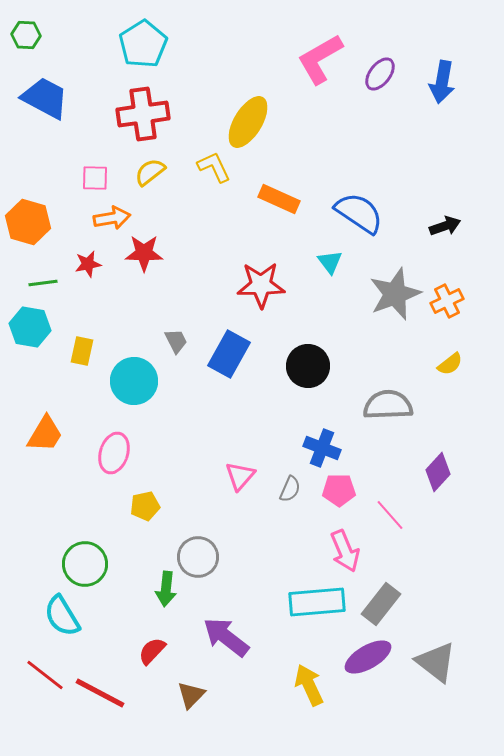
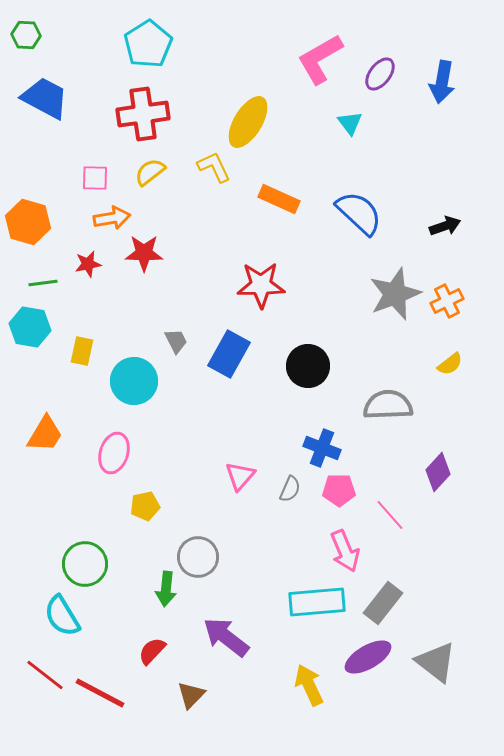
cyan pentagon at (143, 44): moved 5 px right
blue semicircle at (359, 213): rotated 9 degrees clockwise
cyan triangle at (330, 262): moved 20 px right, 139 px up
gray rectangle at (381, 604): moved 2 px right, 1 px up
